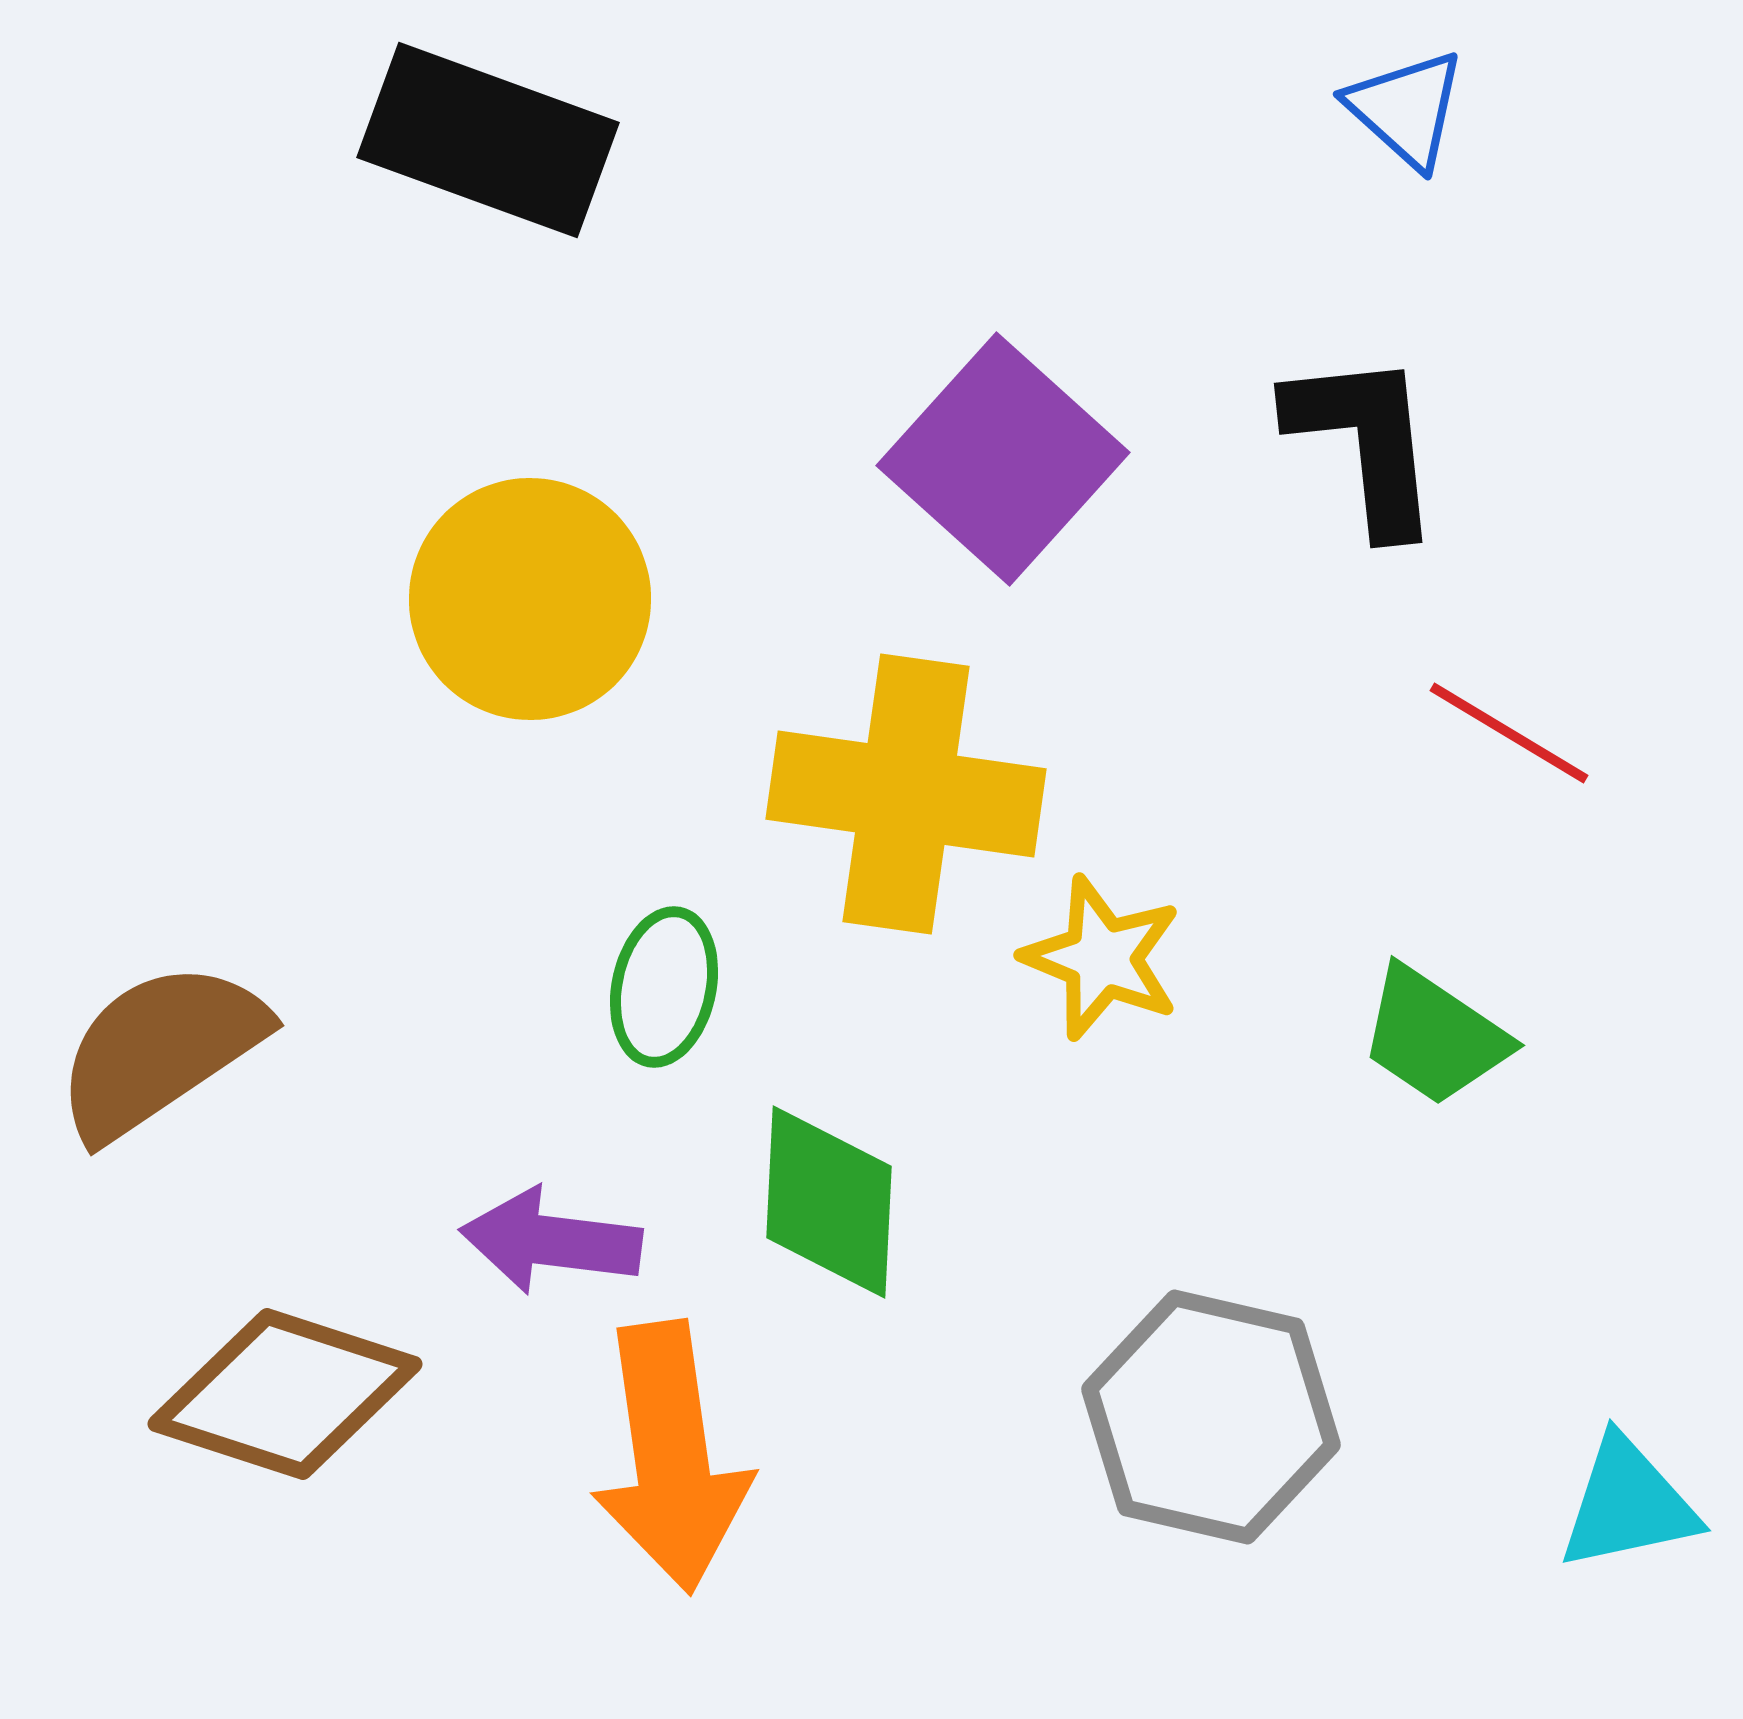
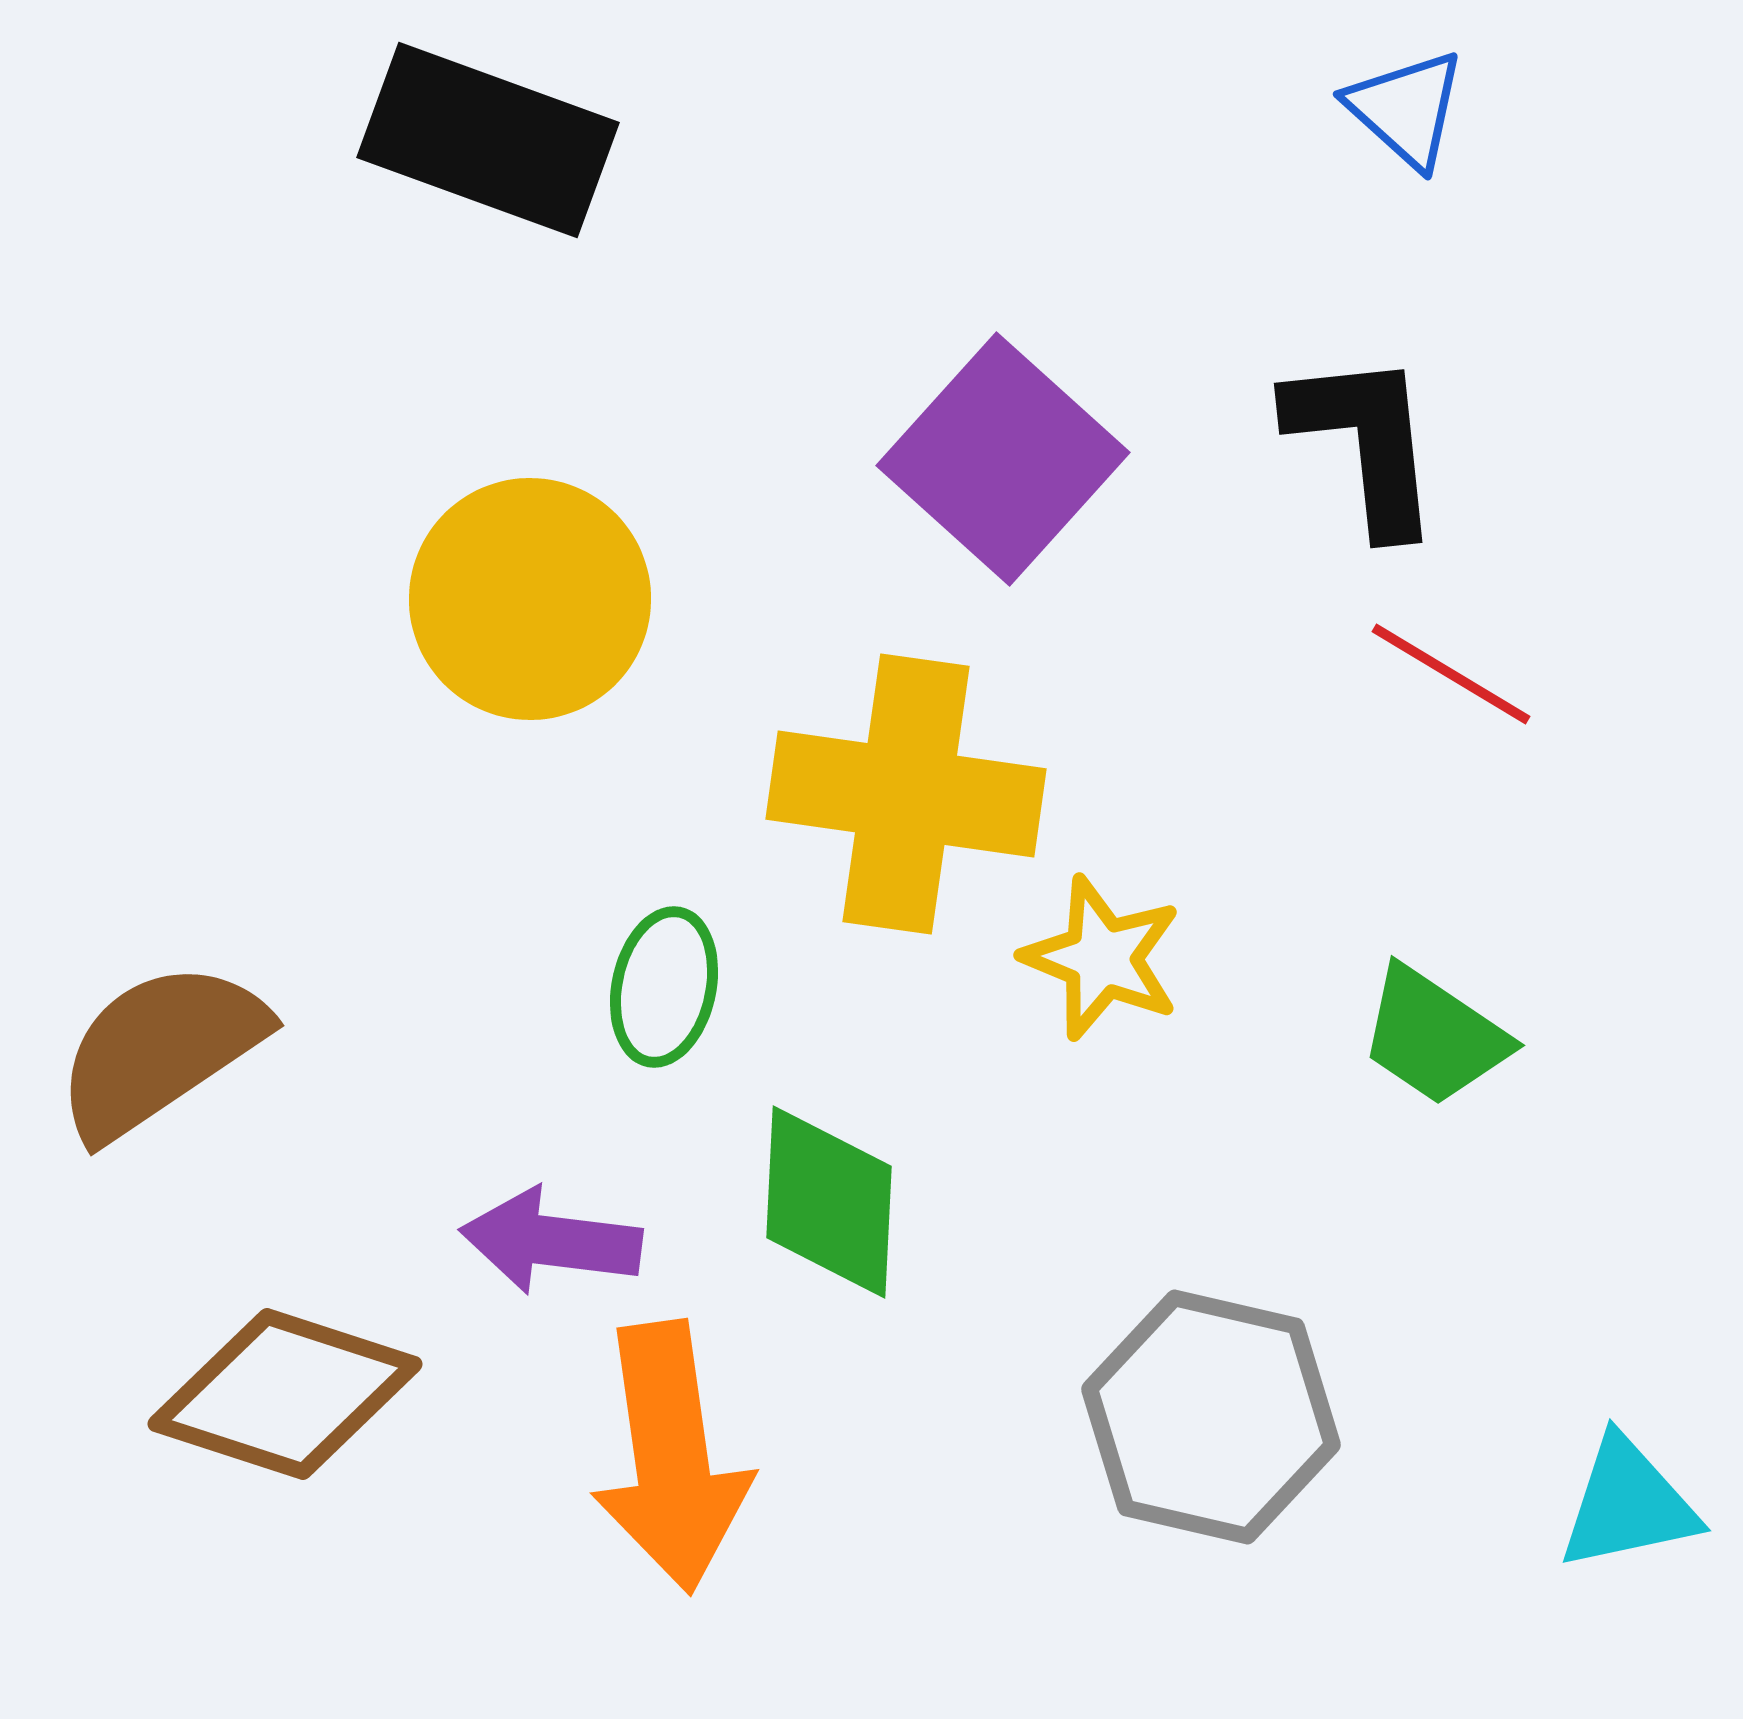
red line: moved 58 px left, 59 px up
